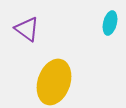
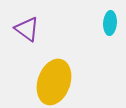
cyan ellipse: rotated 10 degrees counterclockwise
